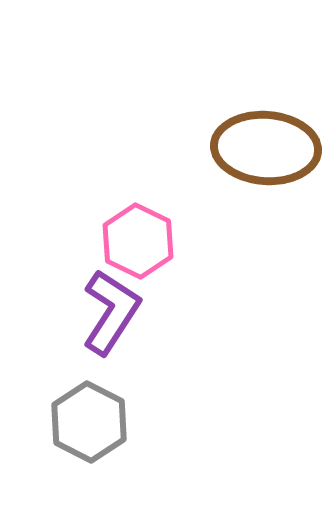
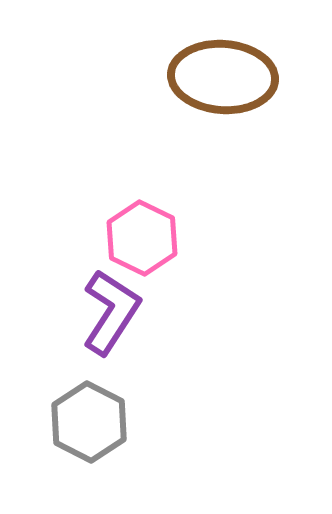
brown ellipse: moved 43 px left, 71 px up
pink hexagon: moved 4 px right, 3 px up
